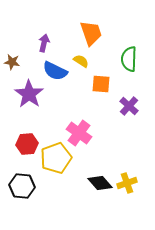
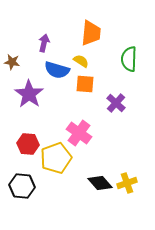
orange trapezoid: rotated 24 degrees clockwise
blue semicircle: moved 2 px right, 1 px up; rotated 10 degrees counterclockwise
orange square: moved 16 px left
purple cross: moved 13 px left, 3 px up
red hexagon: moved 1 px right; rotated 10 degrees clockwise
